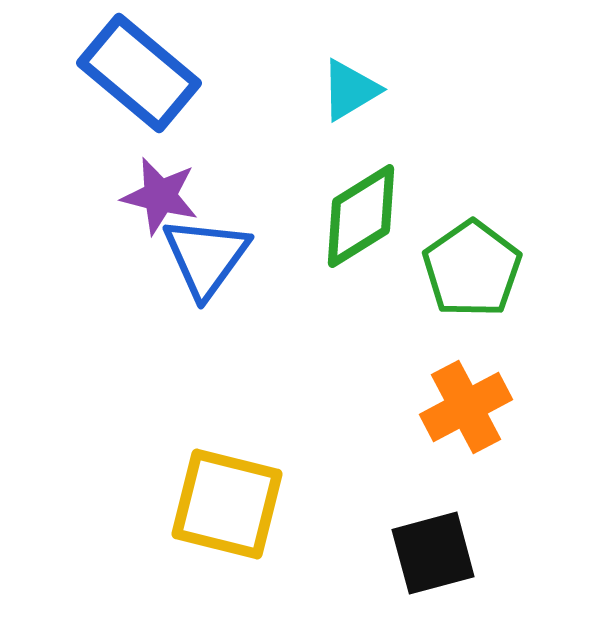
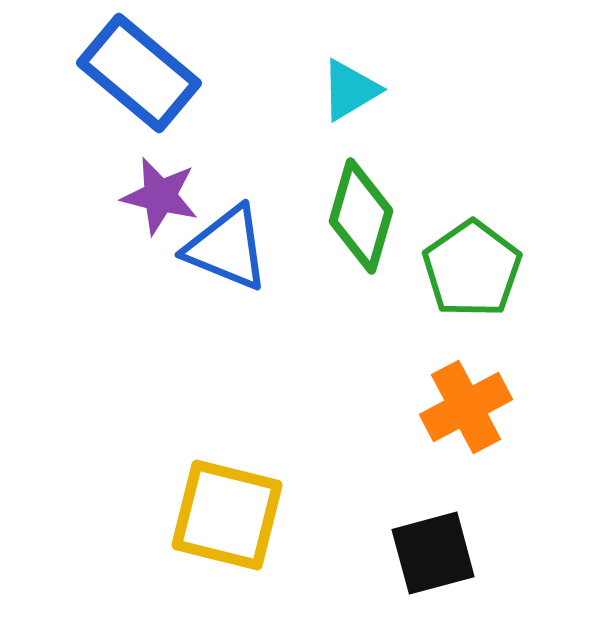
green diamond: rotated 42 degrees counterclockwise
blue triangle: moved 21 px right, 9 px up; rotated 44 degrees counterclockwise
yellow square: moved 11 px down
